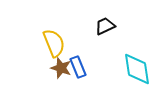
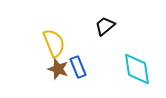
black trapezoid: rotated 15 degrees counterclockwise
brown star: moved 3 px left, 1 px down
